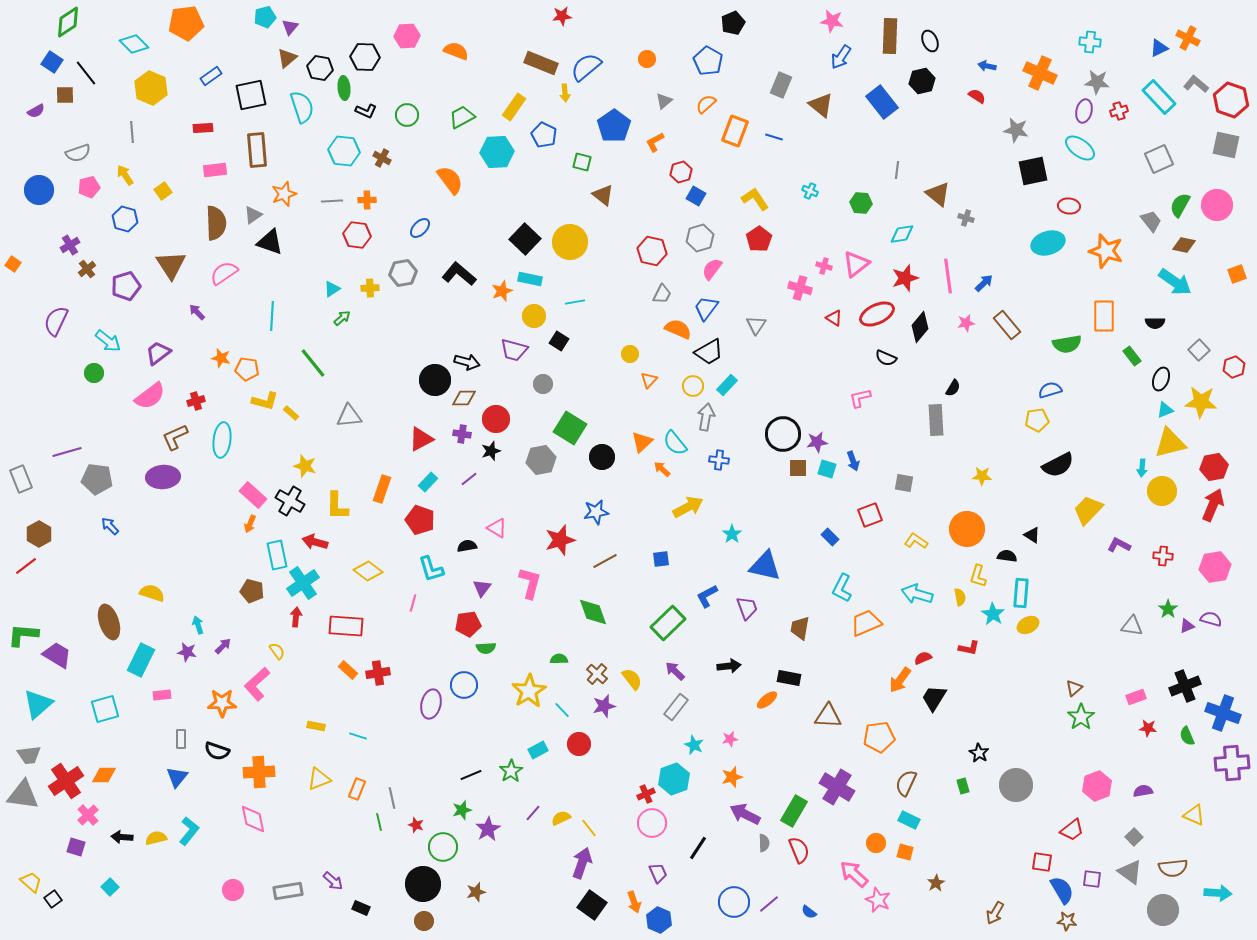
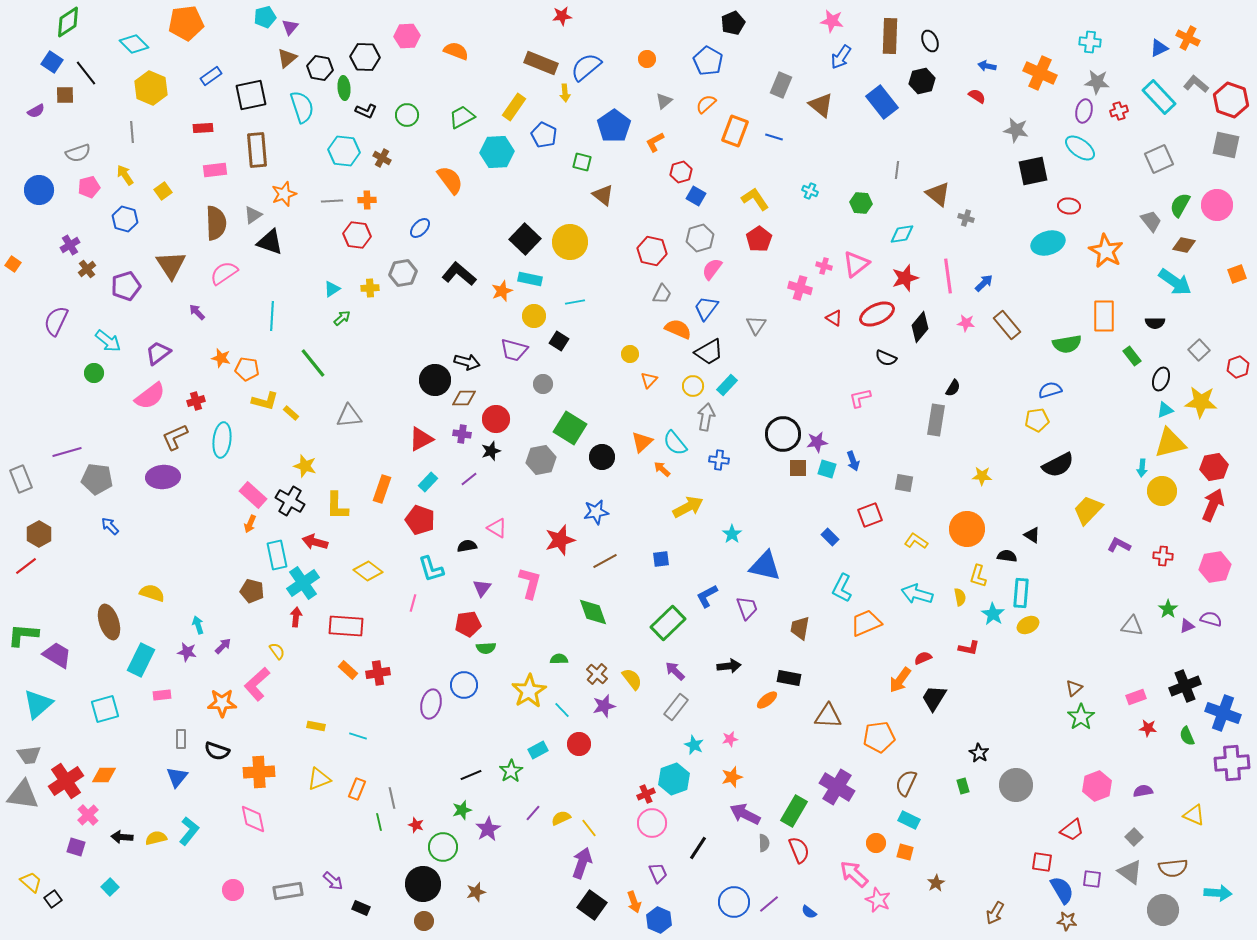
orange star at (1106, 251): rotated 12 degrees clockwise
pink star at (966, 323): rotated 18 degrees clockwise
red hexagon at (1234, 367): moved 4 px right
gray rectangle at (936, 420): rotated 12 degrees clockwise
